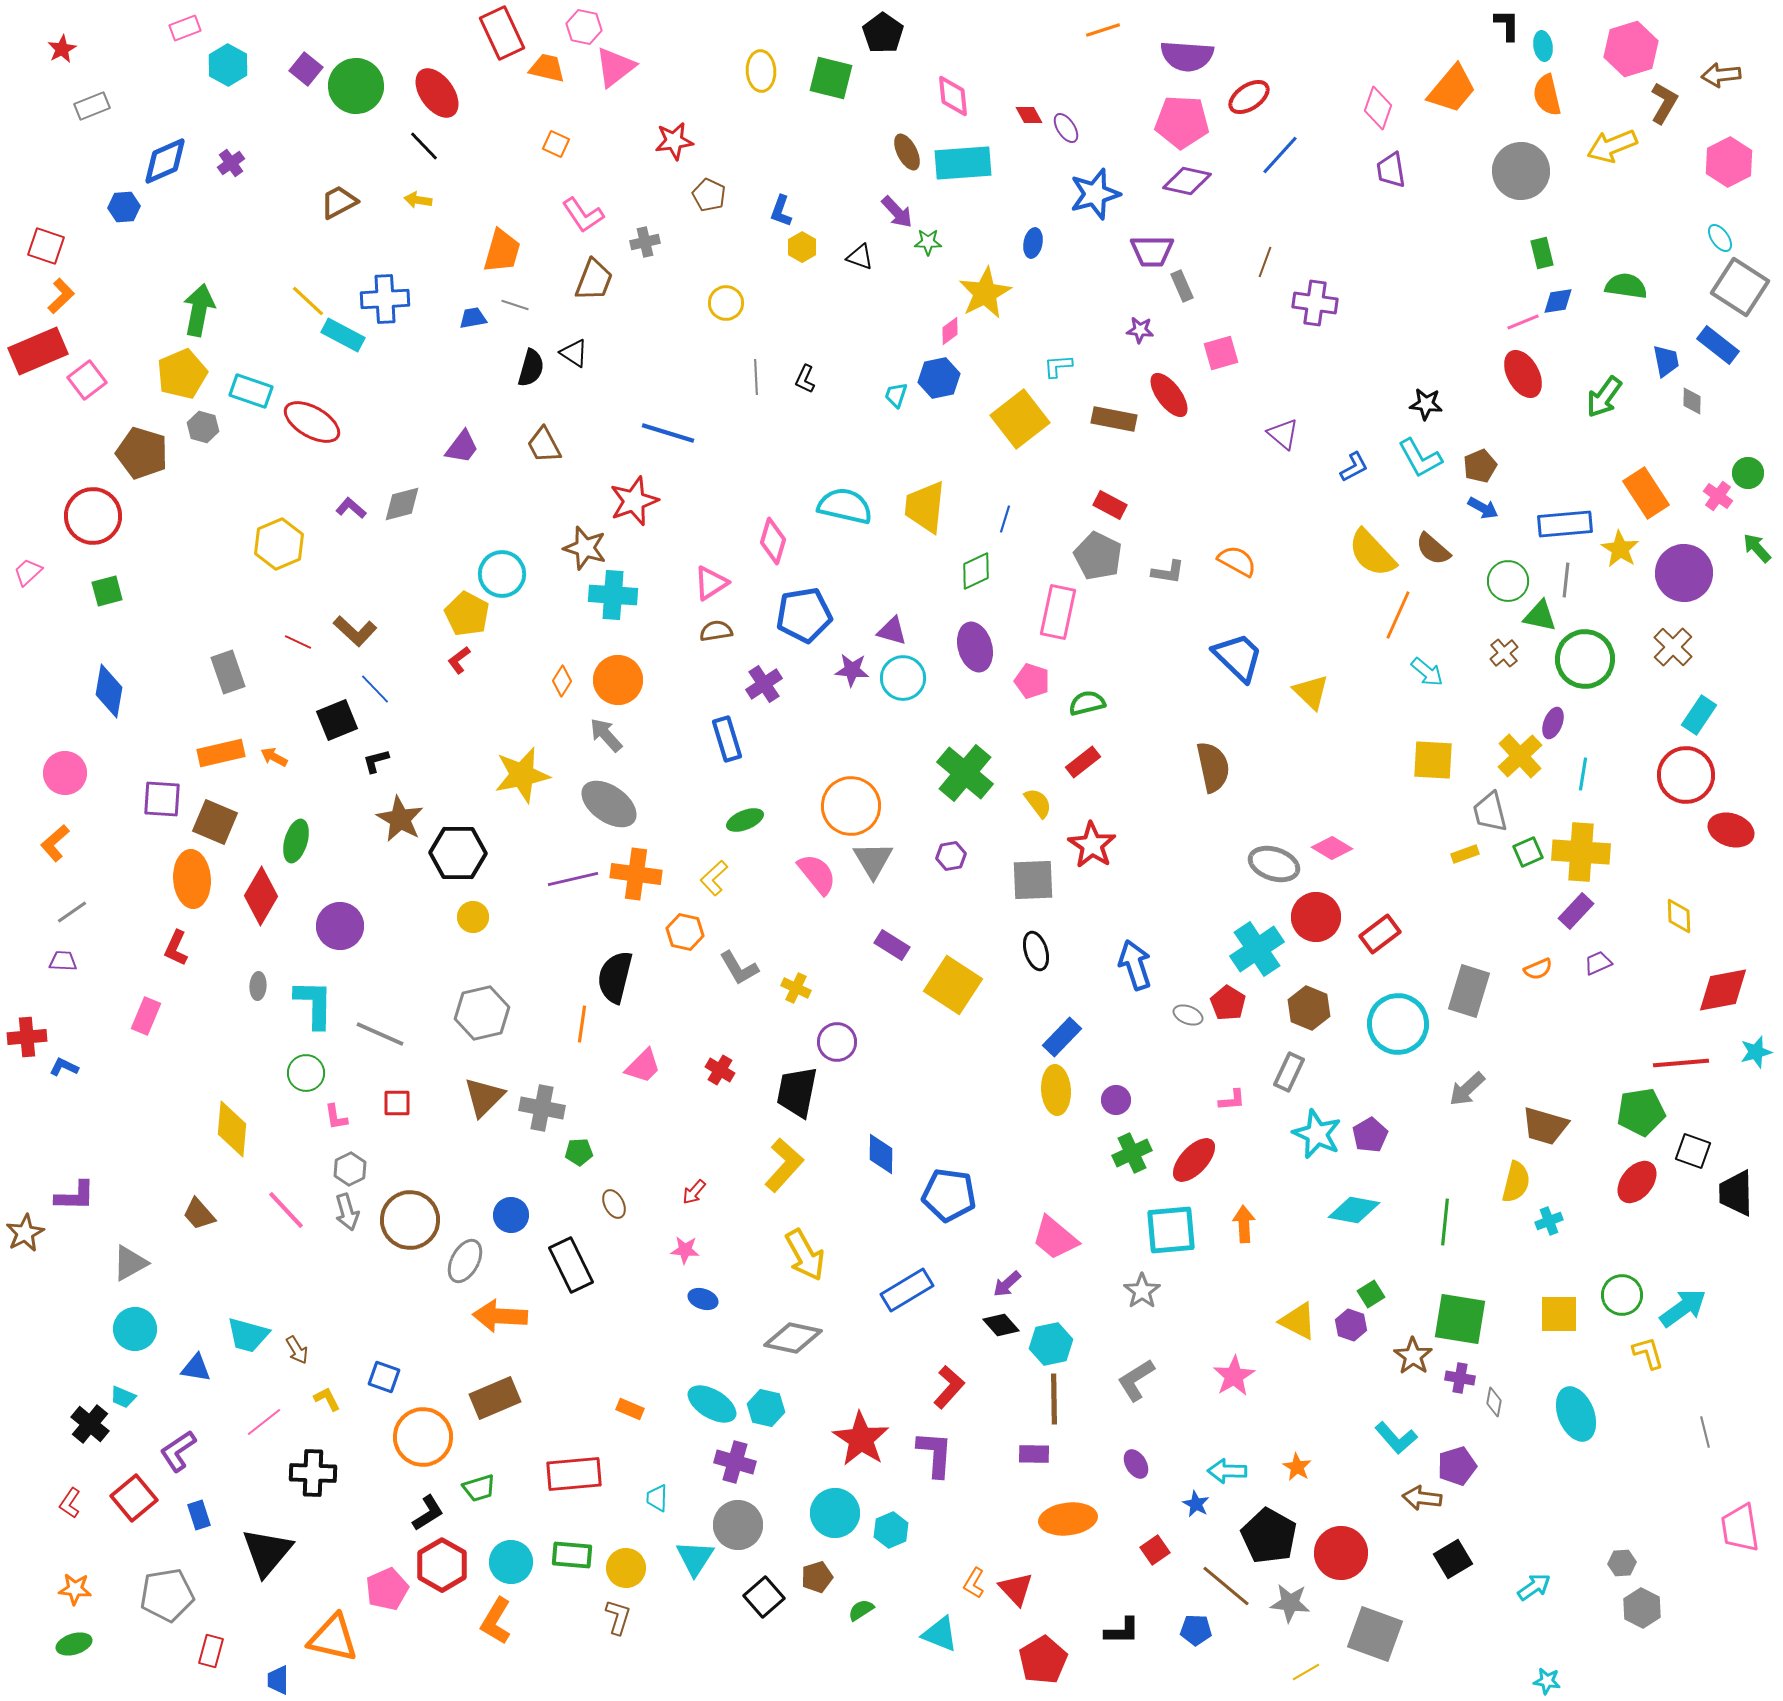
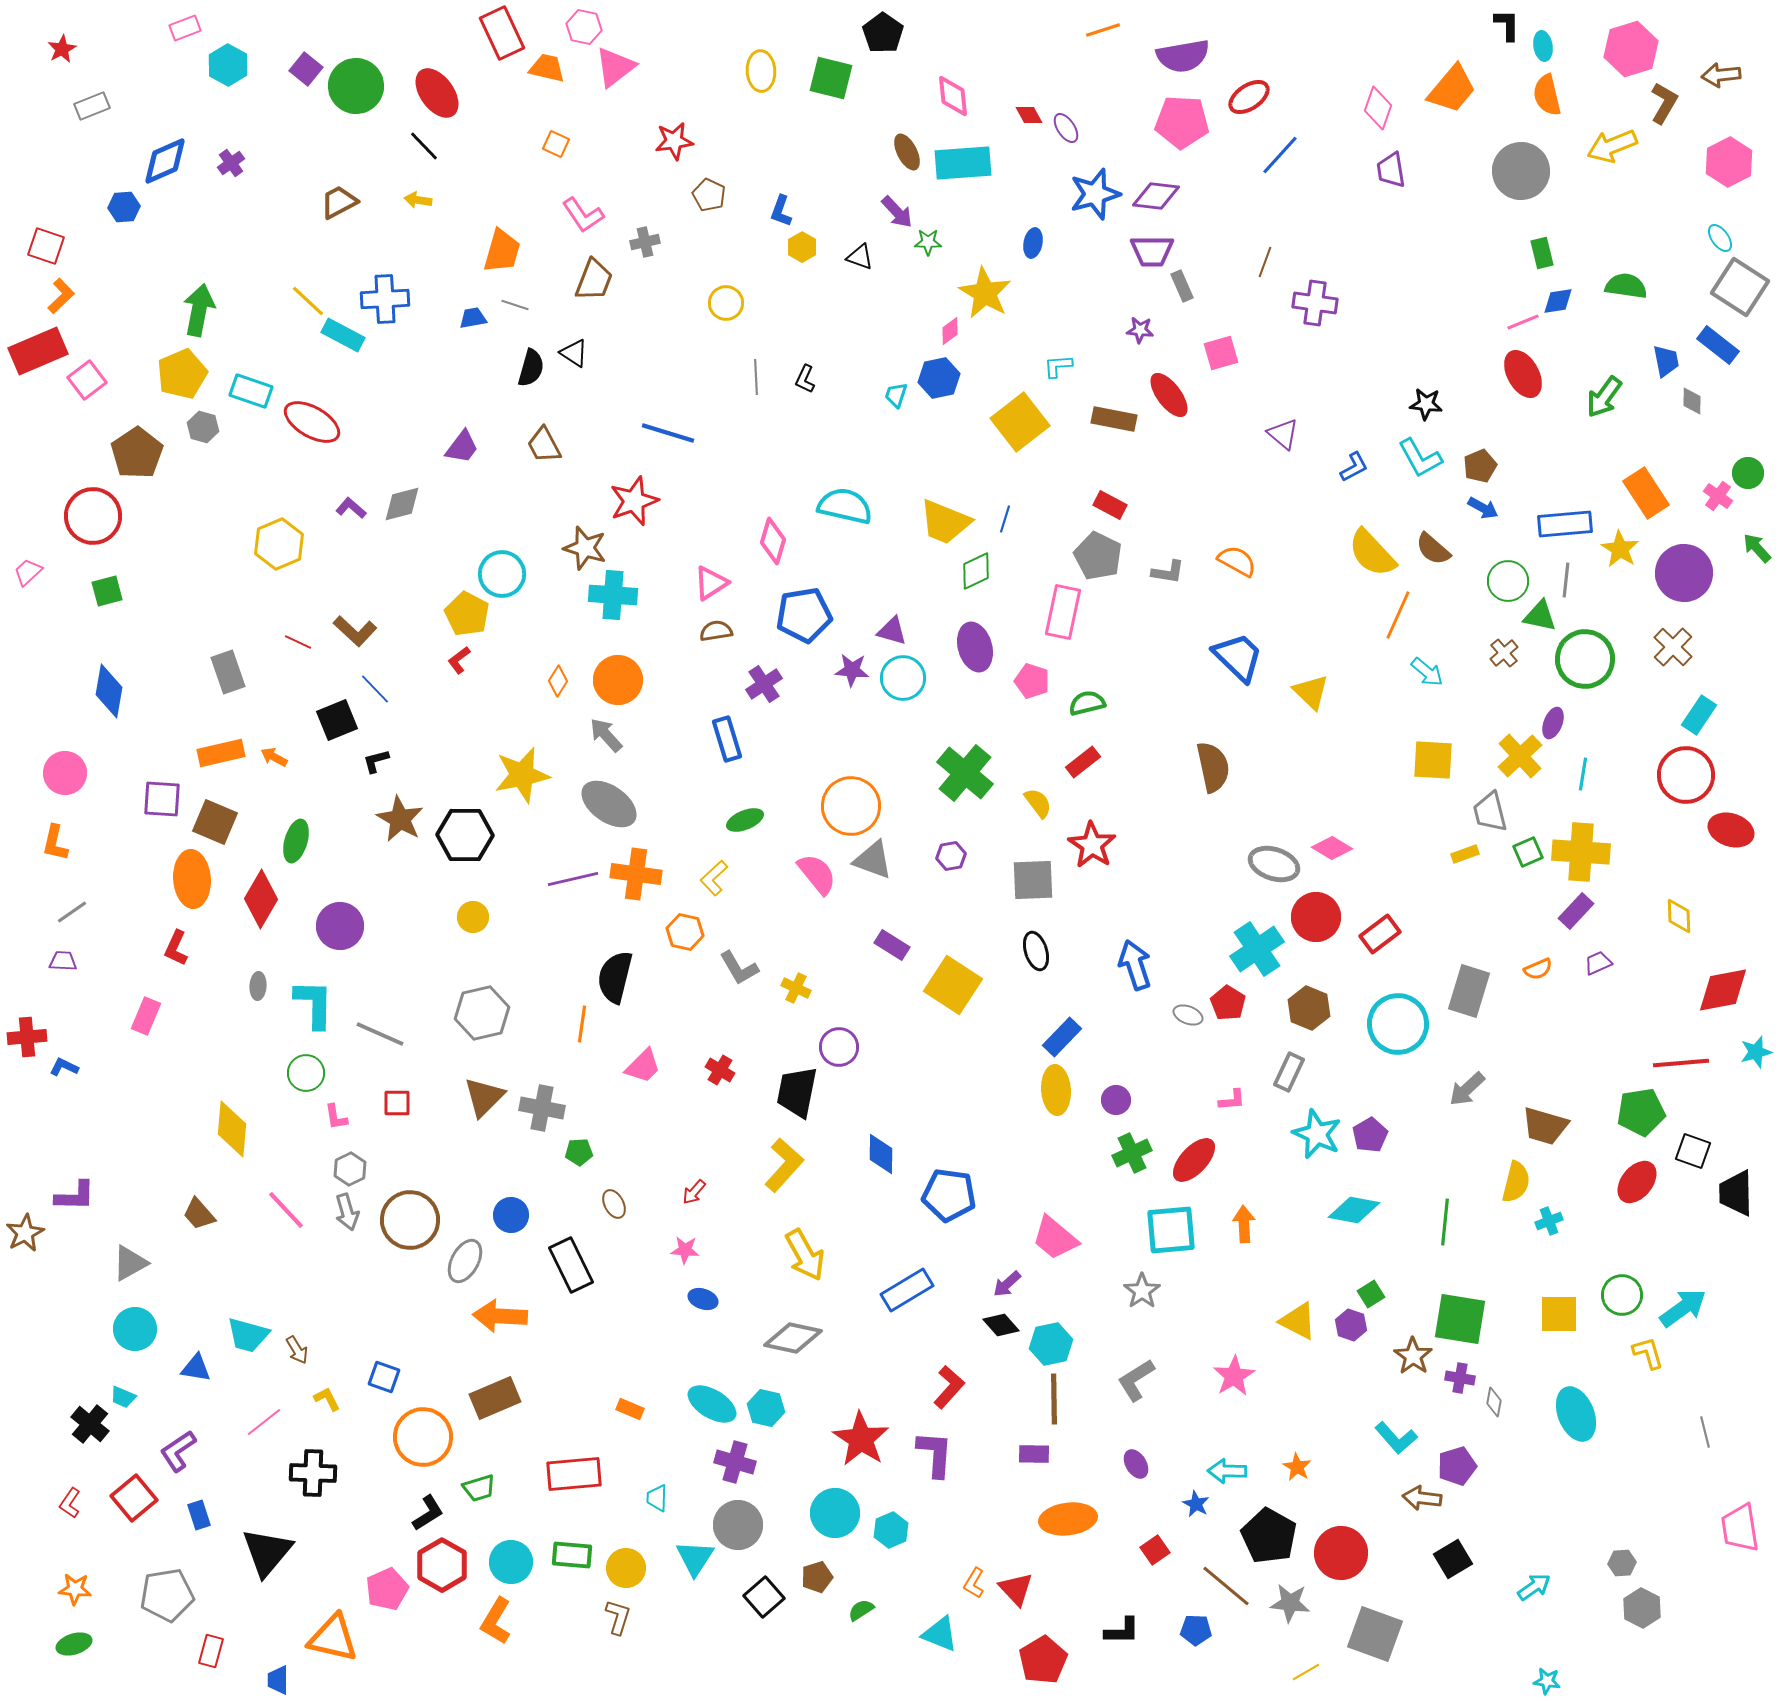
purple semicircle at (1187, 56): moved 4 px left; rotated 14 degrees counterclockwise
purple diamond at (1187, 181): moved 31 px left, 15 px down; rotated 6 degrees counterclockwise
yellow star at (985, 293): rotated 14 degrees counterclockwise
yellow square at (1020, 419): moved 3 px down
brown pentagon at (142, 453): moved 5 px left; rotated 21 degrees clockwise
yellow trapezoid at (925, 507): moved 20 px right, 15 px down; rotated 74 degrees counterclockwise
pink rectangle at (1058, 612): moved 5 px right
orange diamond at (562, 681): moved 4 px left
orange L-shape at (55, 843): rotated 36 degrees counterclockwise
black hexagon at (458, 853): moved 7 px right, 18 px up
gray triangle at (873, 860): rotated 39 degrees counterclockwise
red diamond at (261, 896): moved 3 px down
purple circle at (837, 1042): moved 2 px right, 5 px down
